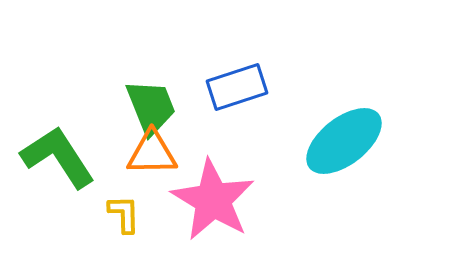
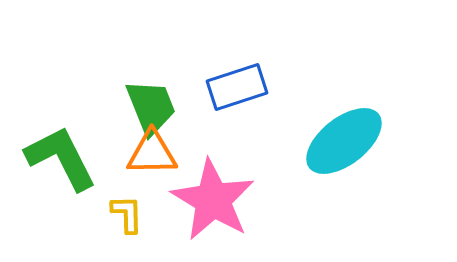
green L-shape: moved 3 px right, 1 px down; rotated 6 degrees clockwise
yellow L-shape: moved 3 px right
